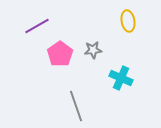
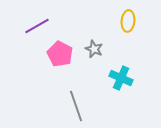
yellow ellipse: rotated 15 degrees clockwise
gray star: moved 1 px right, 1 px up; rotated 30 degrees clockwise
pink pentagon: rotated 10 degrees counterclockwise
